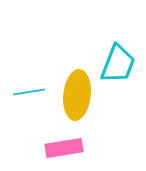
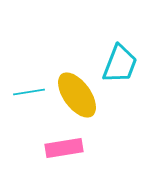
cyan trapezoid: moved 2 px right
yellow ellipse: rotated 42 degrees counterclockwise
